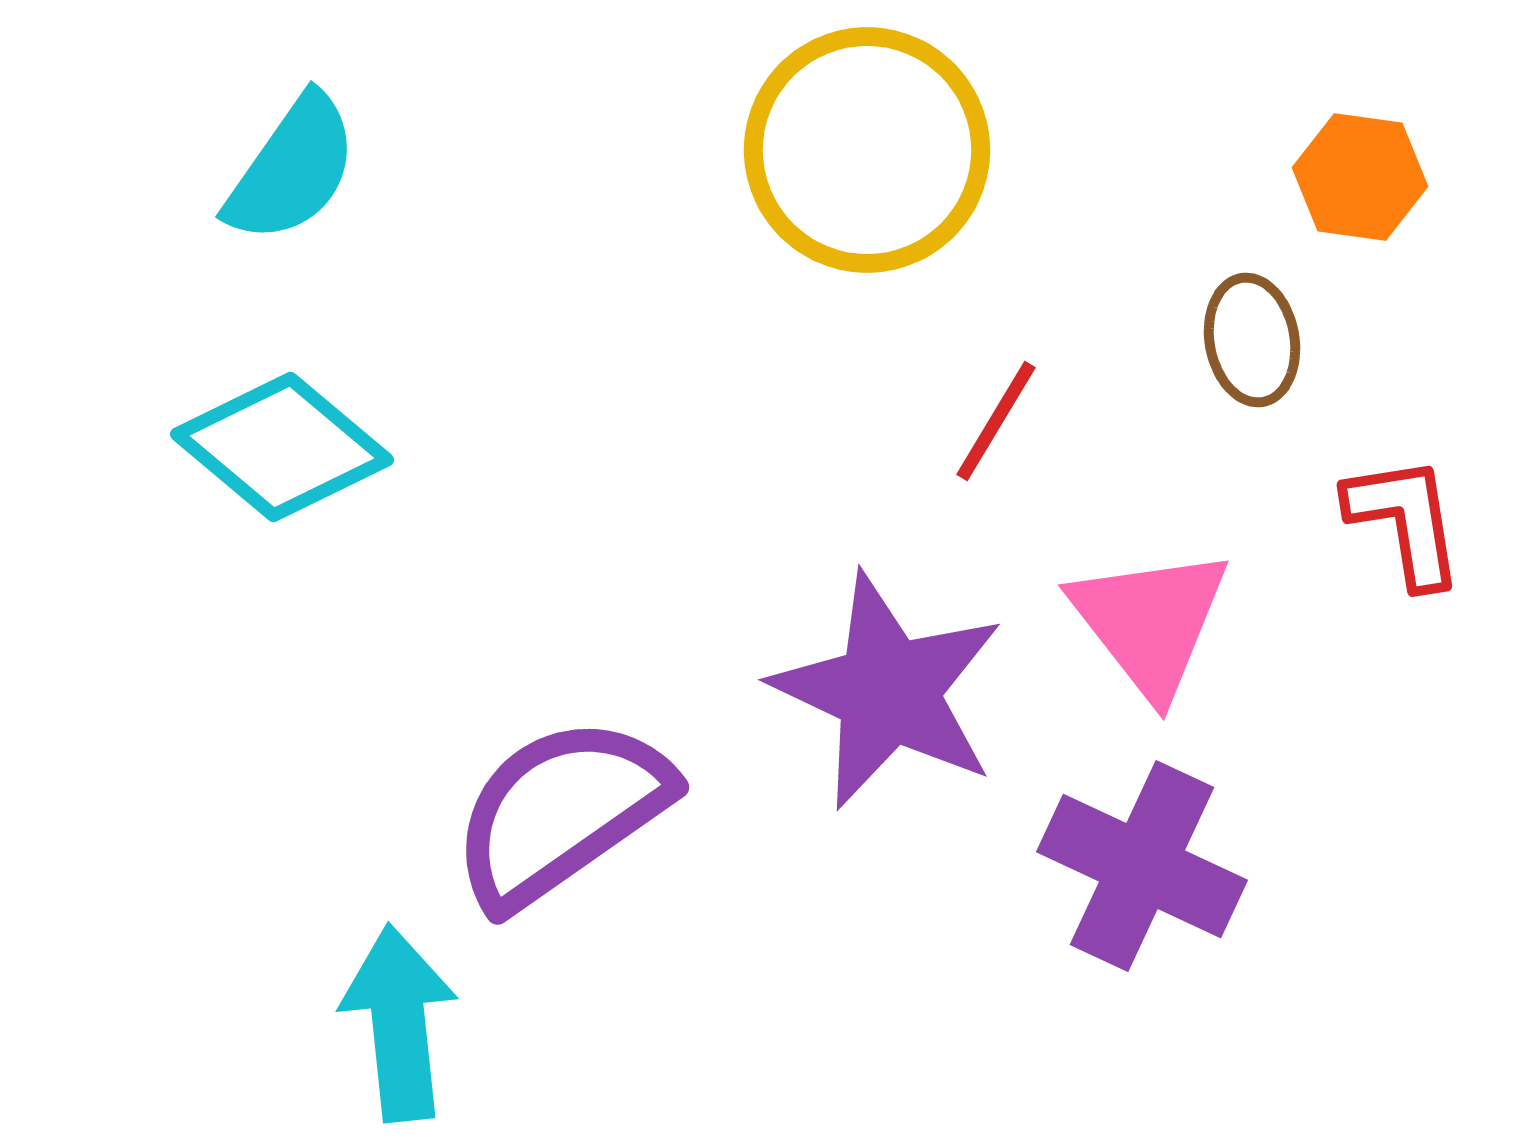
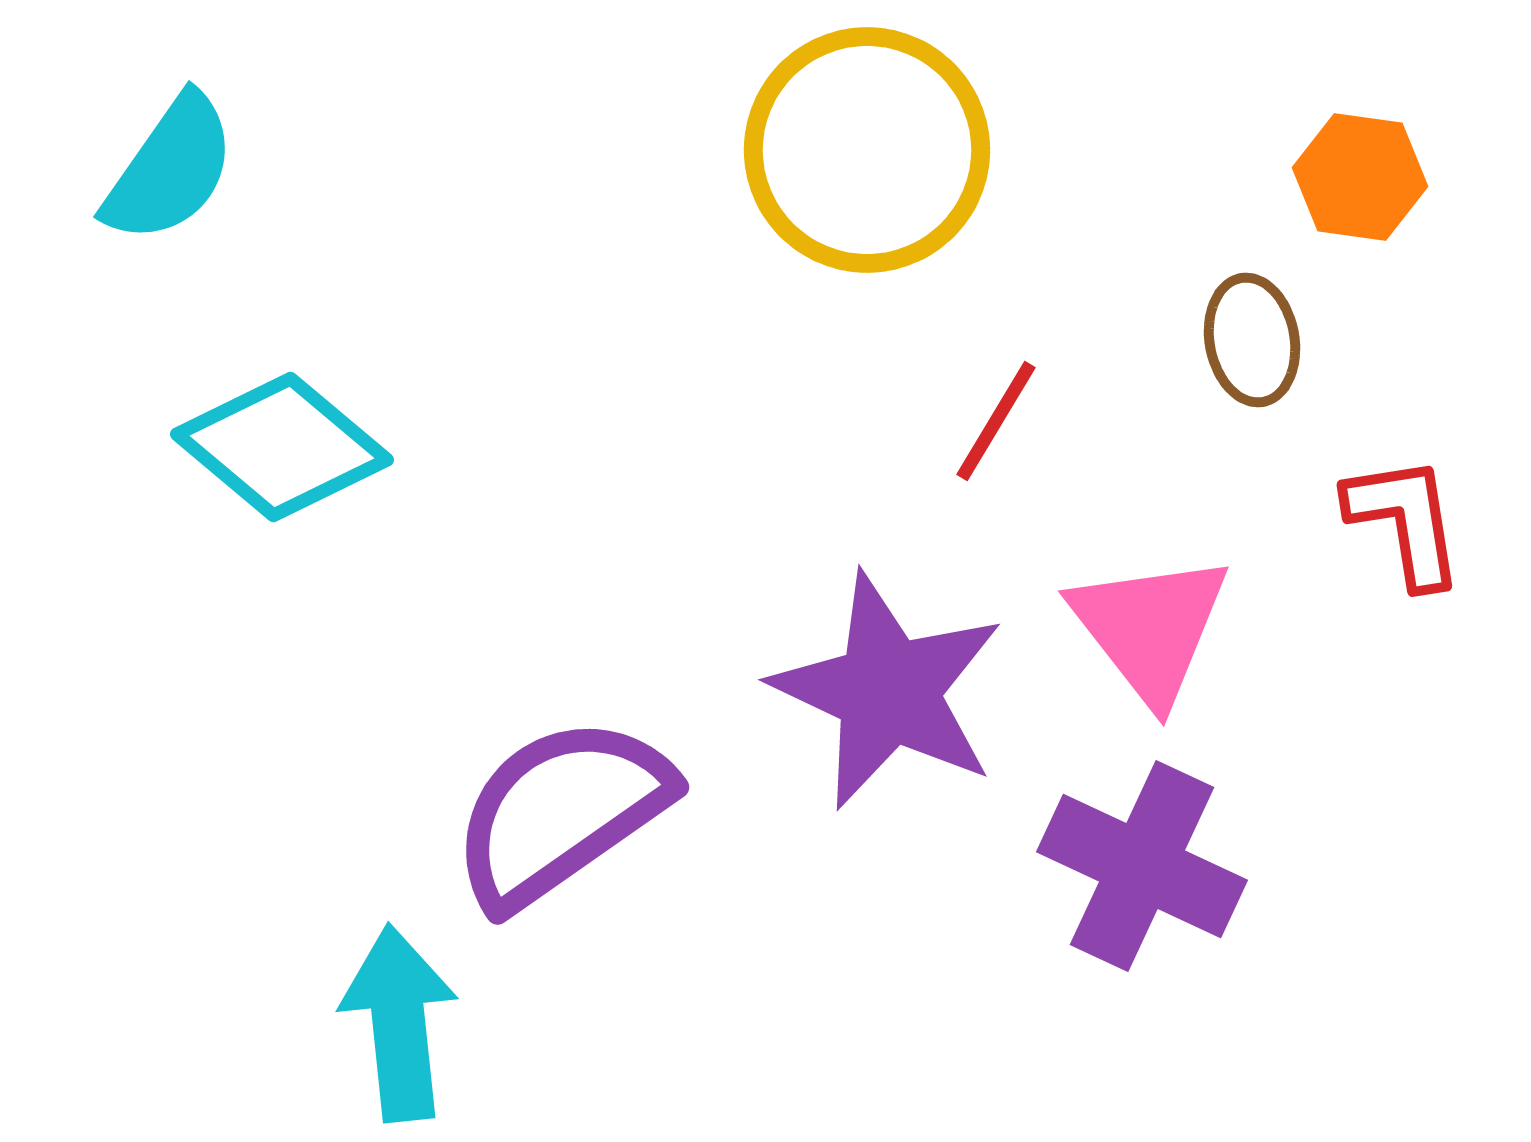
cyan semicircle: moved 122 px left
pink triangle: moved 6 px down
